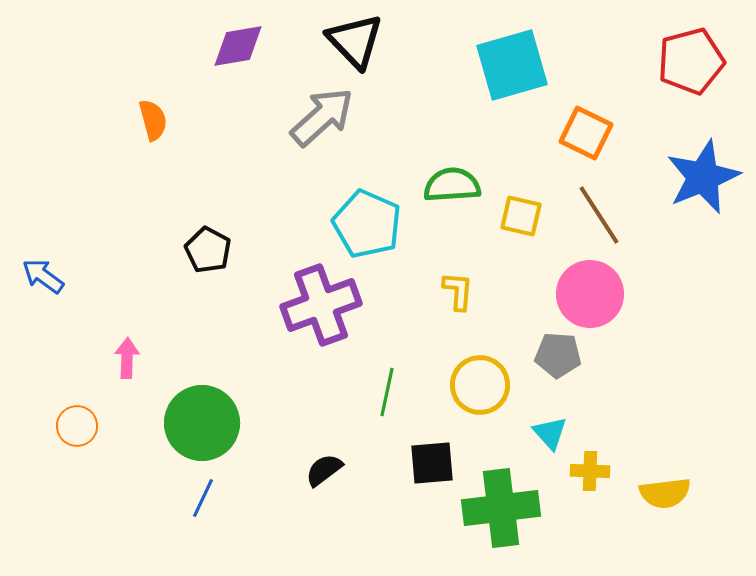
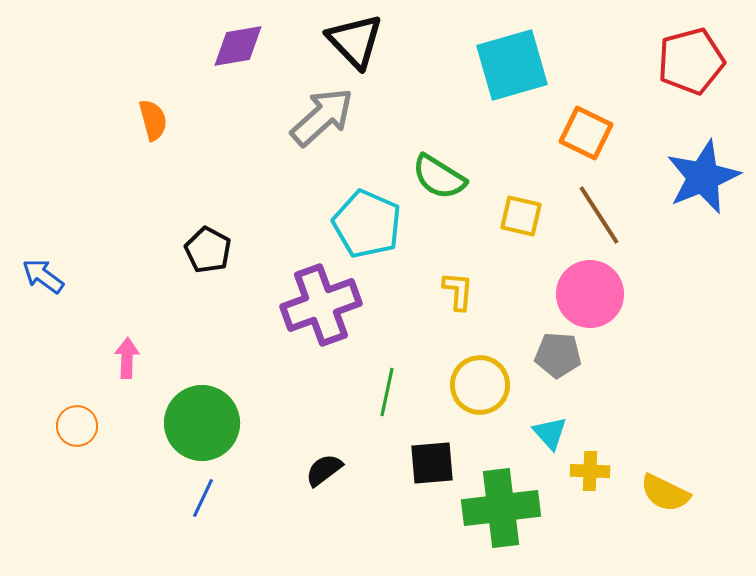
green semicircle: moved 13 px left, 8 px up; rotated 144 degrees counterclockwise
yellow semicircle: rotated 33 degrees clockwise
